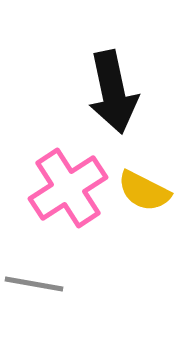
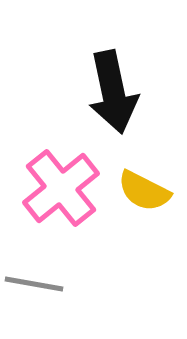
pink cross: moved 7 px left; rotated 6 degrees counterclockwise
